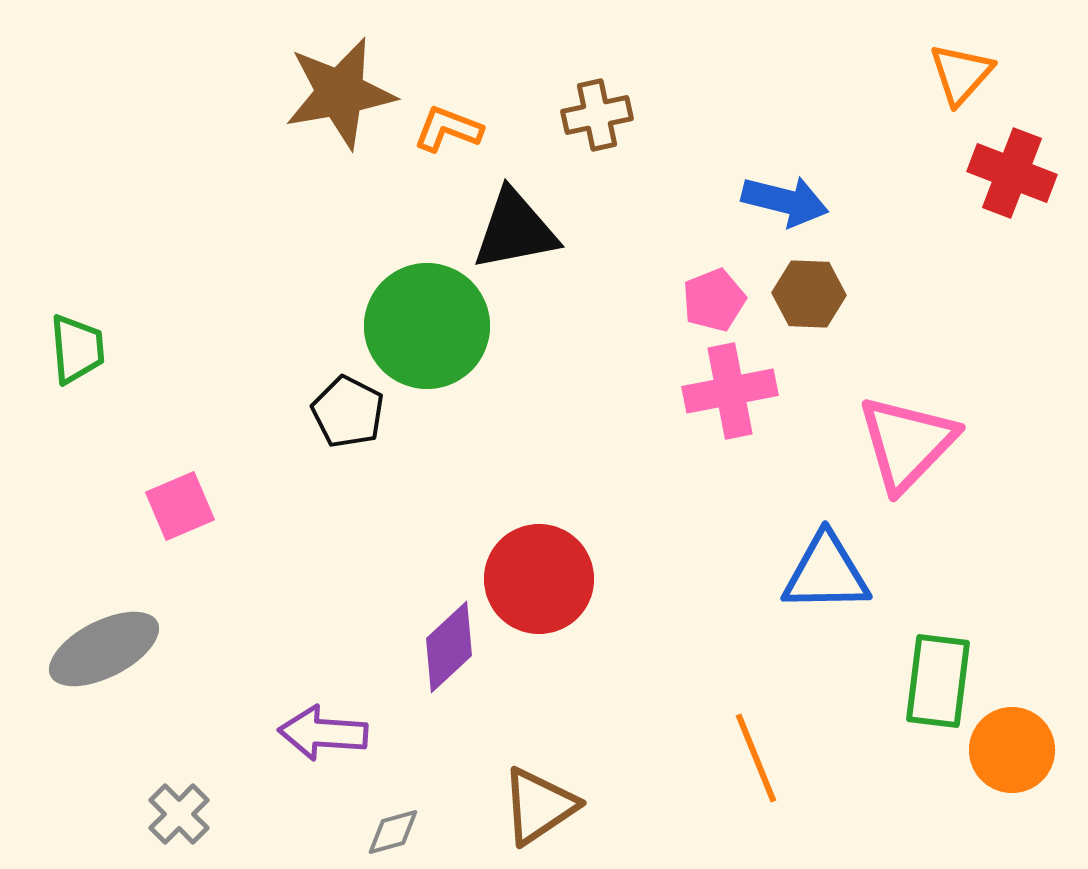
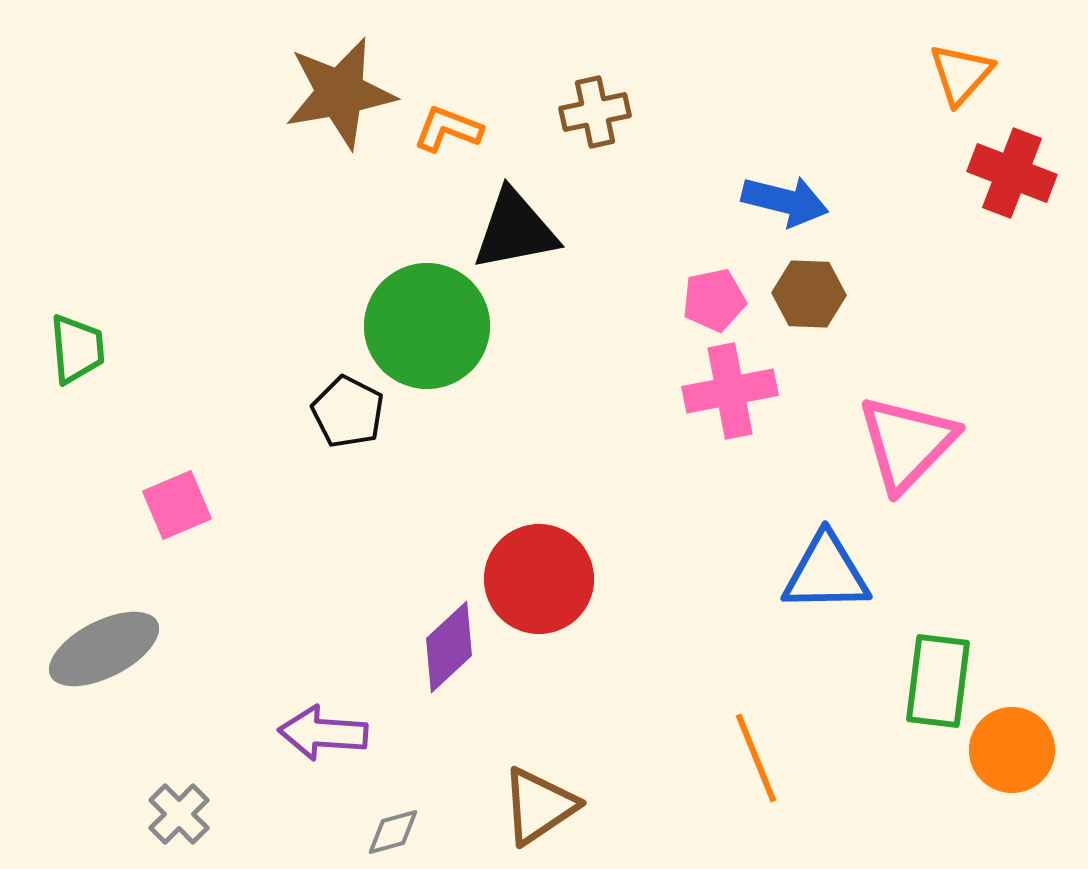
brown cross: moved 2 px left, 3 px up
pink pentagon: rotated 10 degrees clockwise
pink square: moved 3 px left, 1 px up
